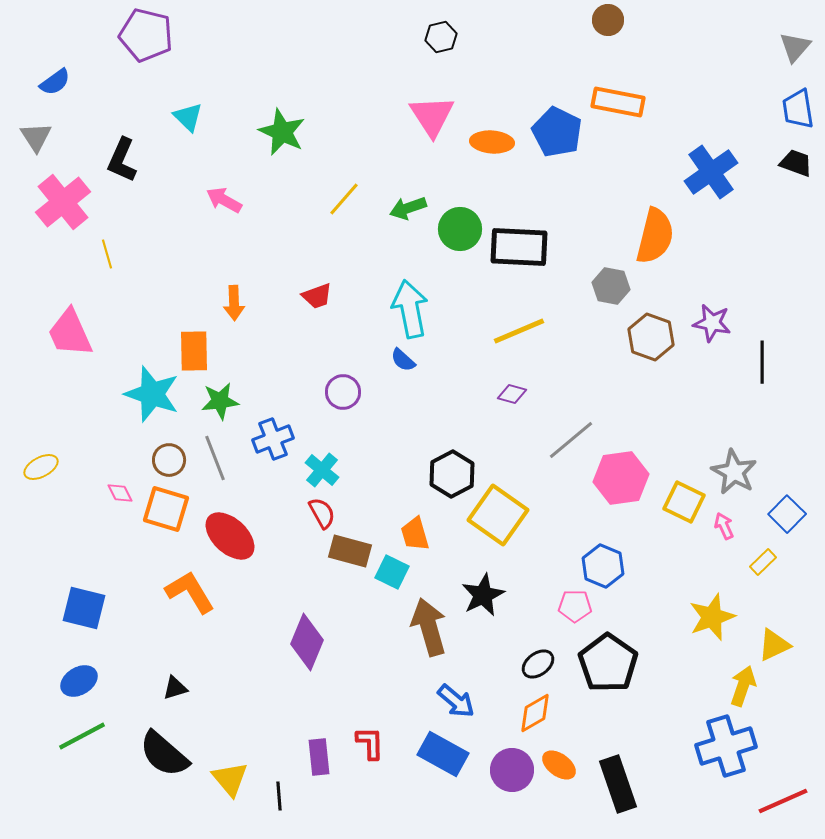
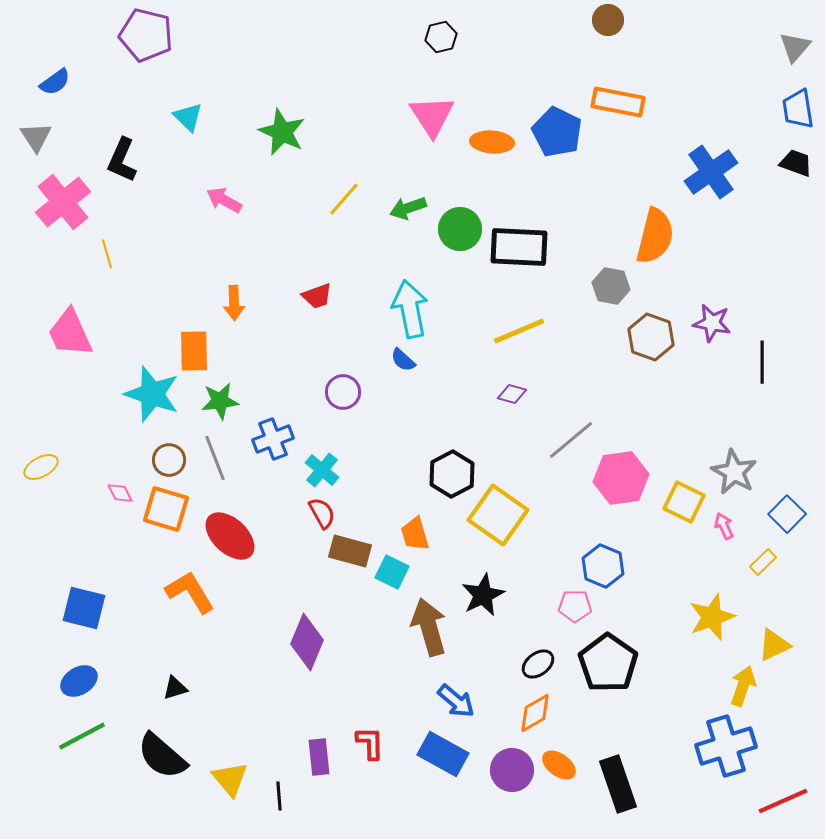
black semicircle at (164, 754): moved 2 px left, 2 px down
